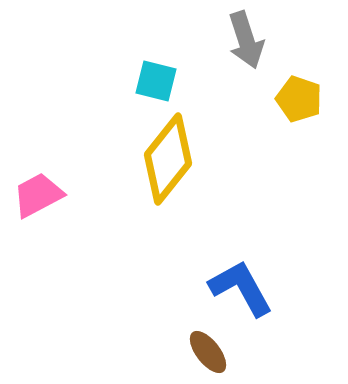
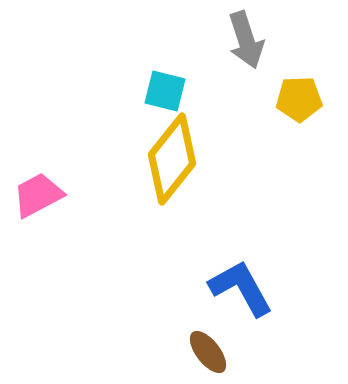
cyan square: moved 9 px right, 10 px down
yellow pentagon: rotated 21 degrees counterclockwise
yellow diamond: moved 4 px right
